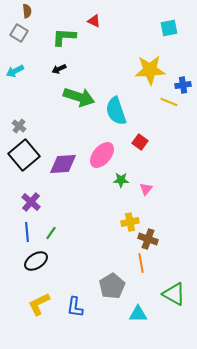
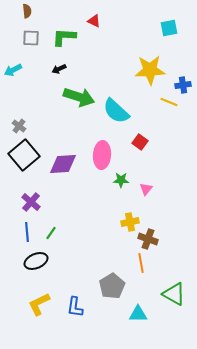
gray square: moved 12 px right, 5 px down; rotated 30 degrees counterclockwise
cyan arrow: moved 2 px left, 1 px up
cyan semicircle: rotated 28 degrees counterclockwise
pink ellipse: rotated 36 degrees counterclockwise
black ellipse: rotated 10 degrees clockwise
